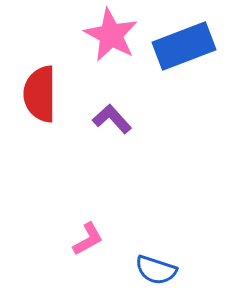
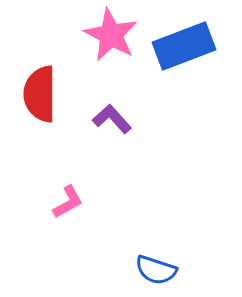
pink L-shape: moved 20 px left, 37 px up
